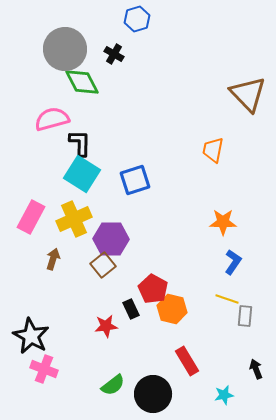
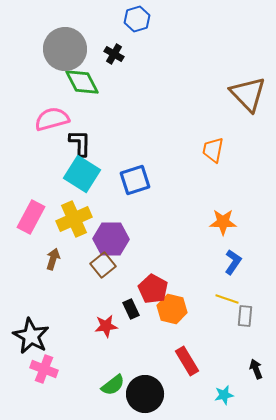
black circle: moved 8 px left
